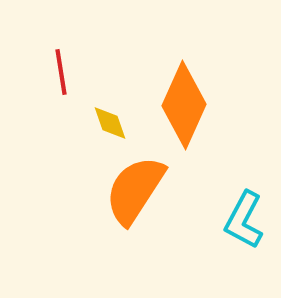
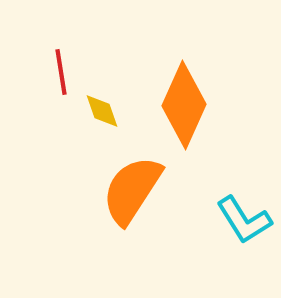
yellow diamond: moved 8 px left, 12 px up
orange semicircle: moved 3 px left
cyan L-shape: rotated 60 degrees counterclockwise
